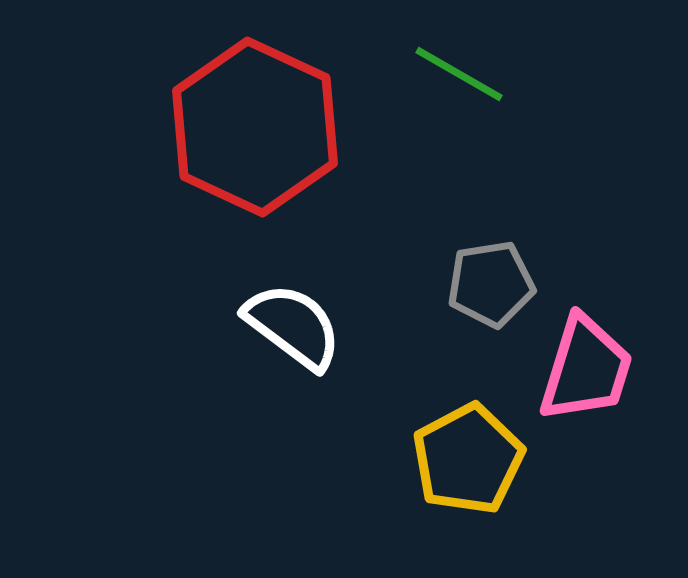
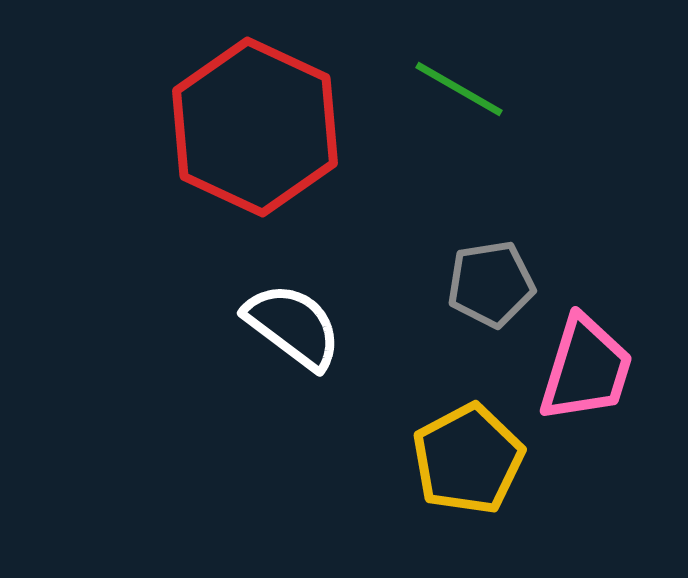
green line: moved 15 px down
